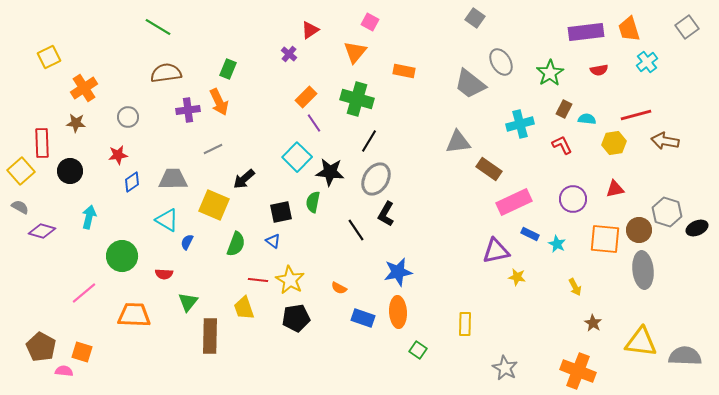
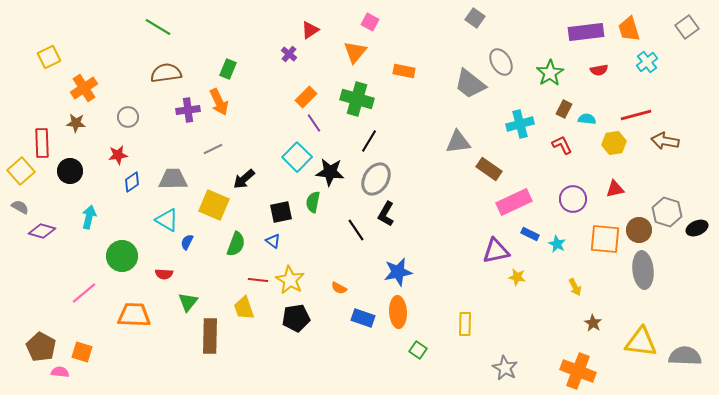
pink semicircle at (64, 371): moved 4 px left, 1 px down
